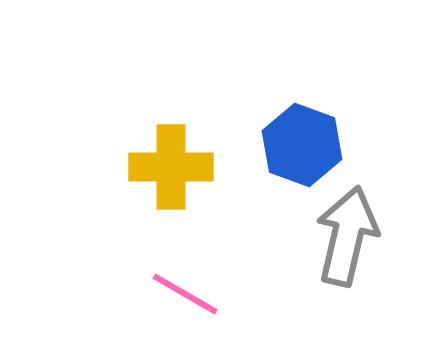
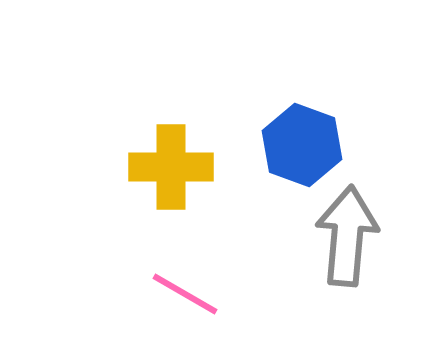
gray arrow: rotated 8 degrees counterclockwise
